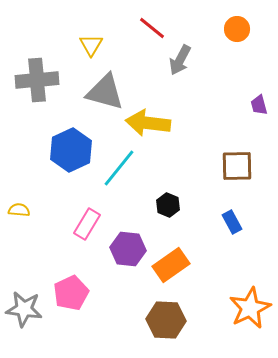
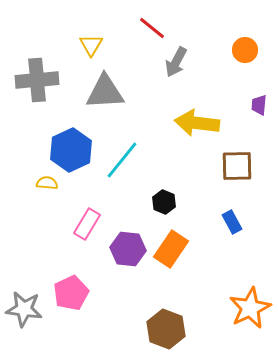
orange circle: moved 8 px right, 21 px down
gray arrow: moved 4 px left, 2 px down
gray triangle: rotated 18 degrees counterclockwise
purple trapezoid: rotated 20 degrees clockwise
yellow arrow: moved 49 px right
cyan line: moved 3 px right, 8 px up
black hexagon: moved 4 px left, 3 px up
yellow semicircle: moved 28 px right, 27 px up
orange rectangle: moved 16 px up; rotated 21 degrees counterclockwise
brown hexagon: moved 9 px down; rotated 18 degrees clockwise
